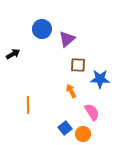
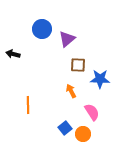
black arrow: rotated 136 degrees counterclockwise
